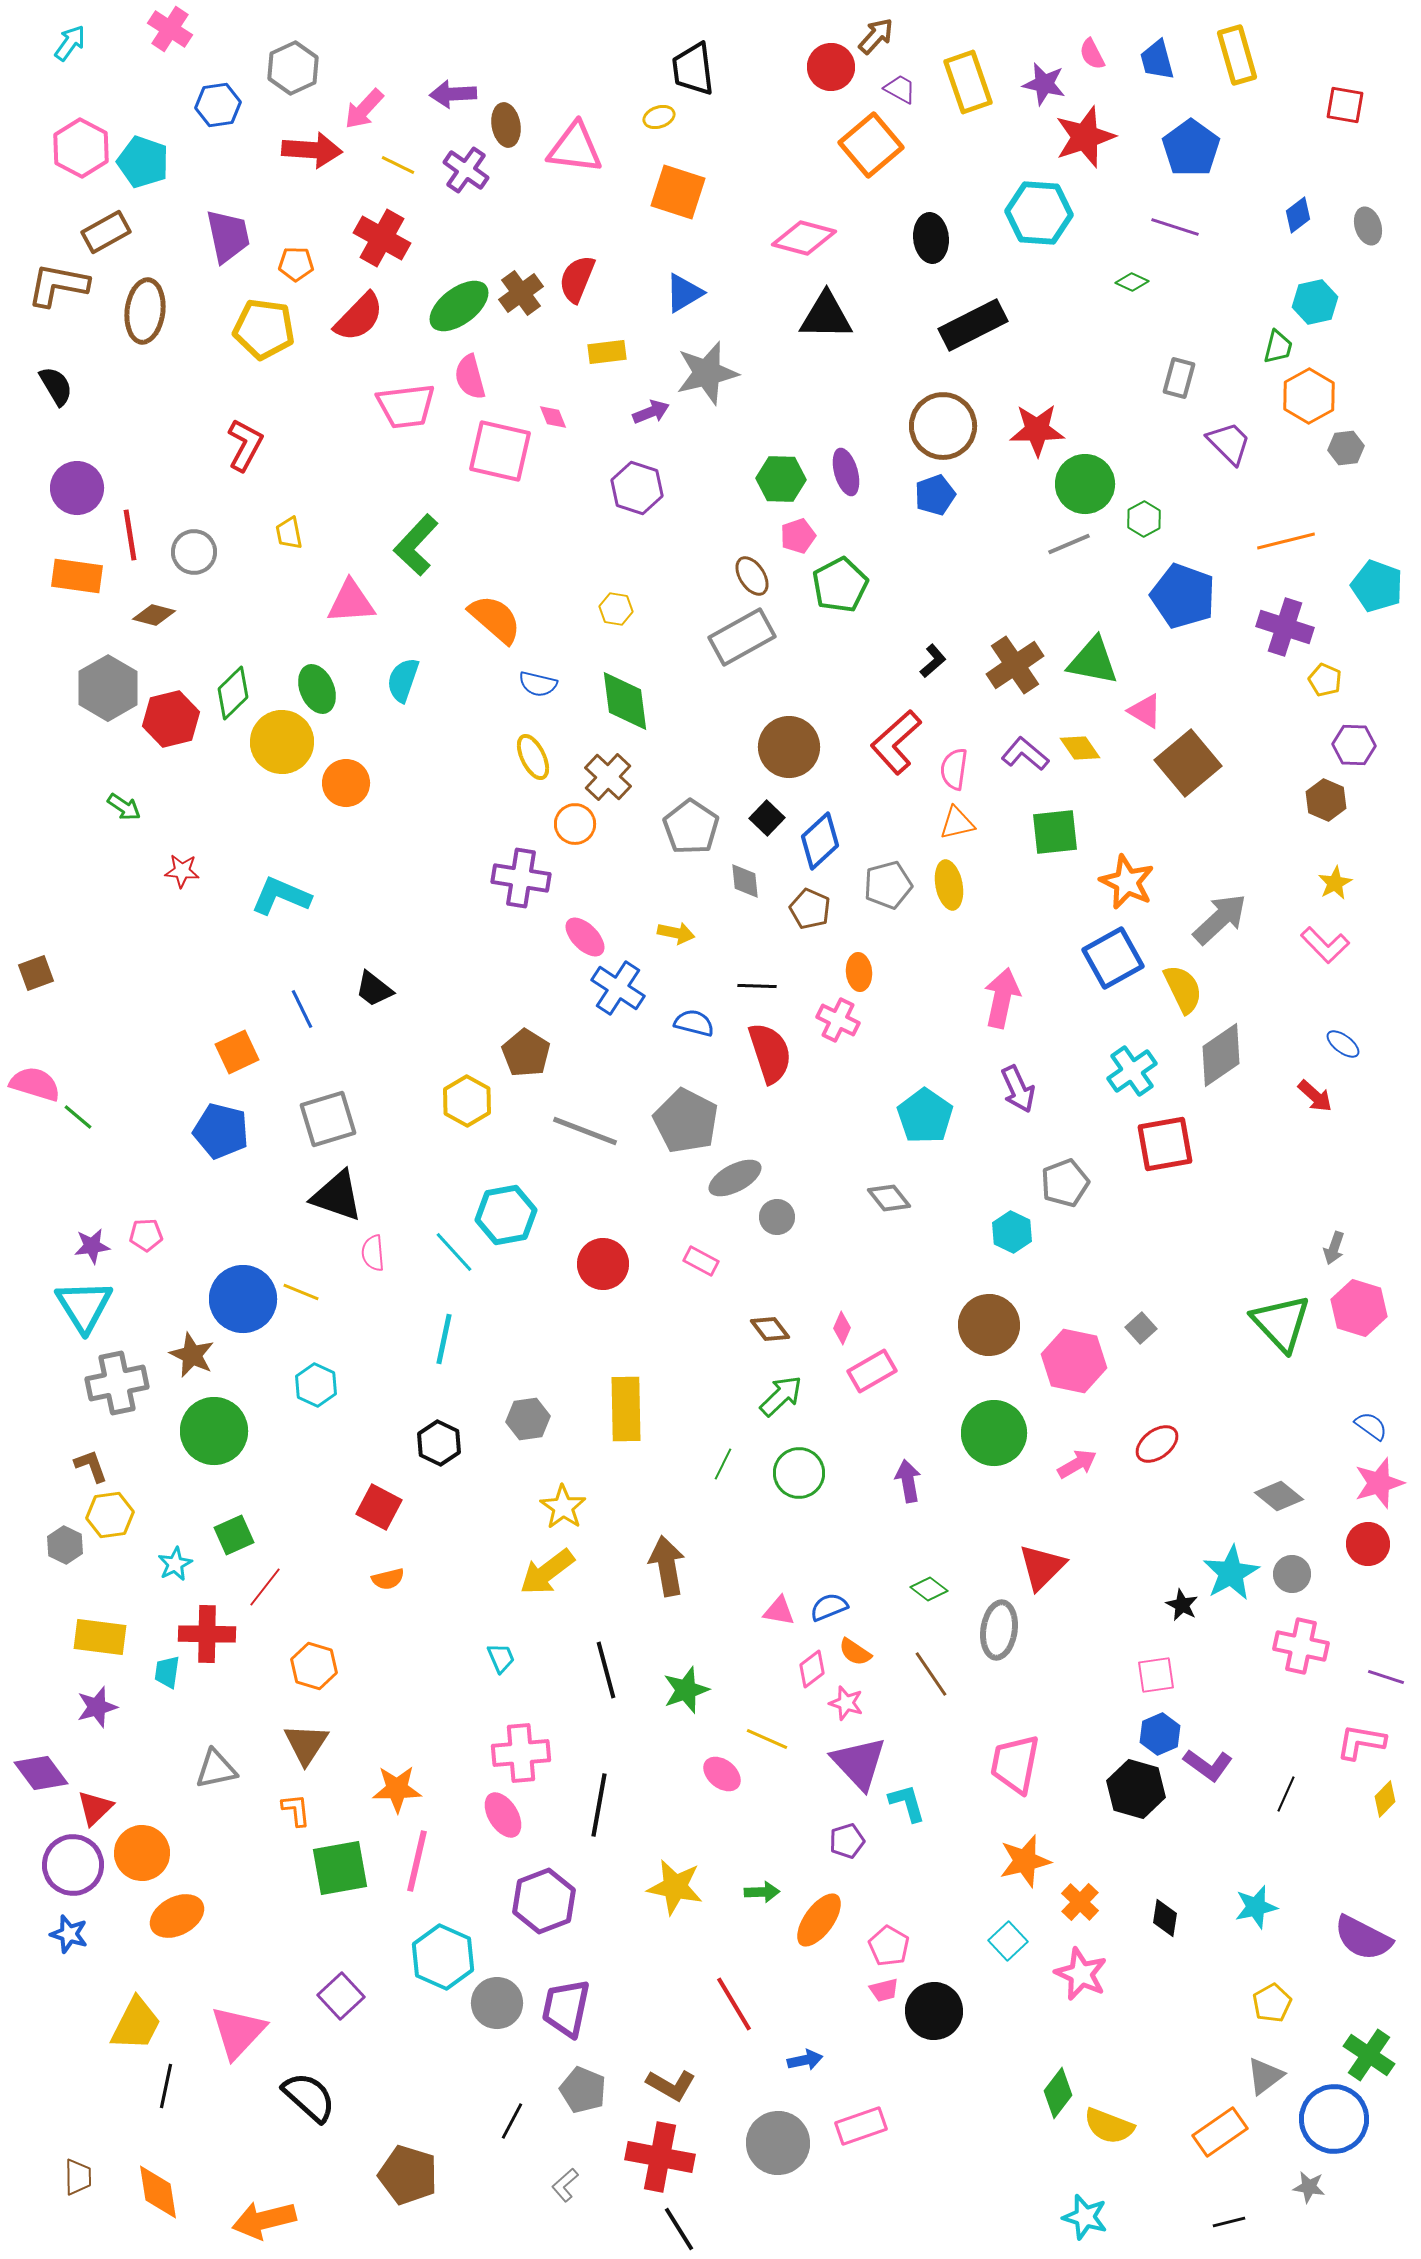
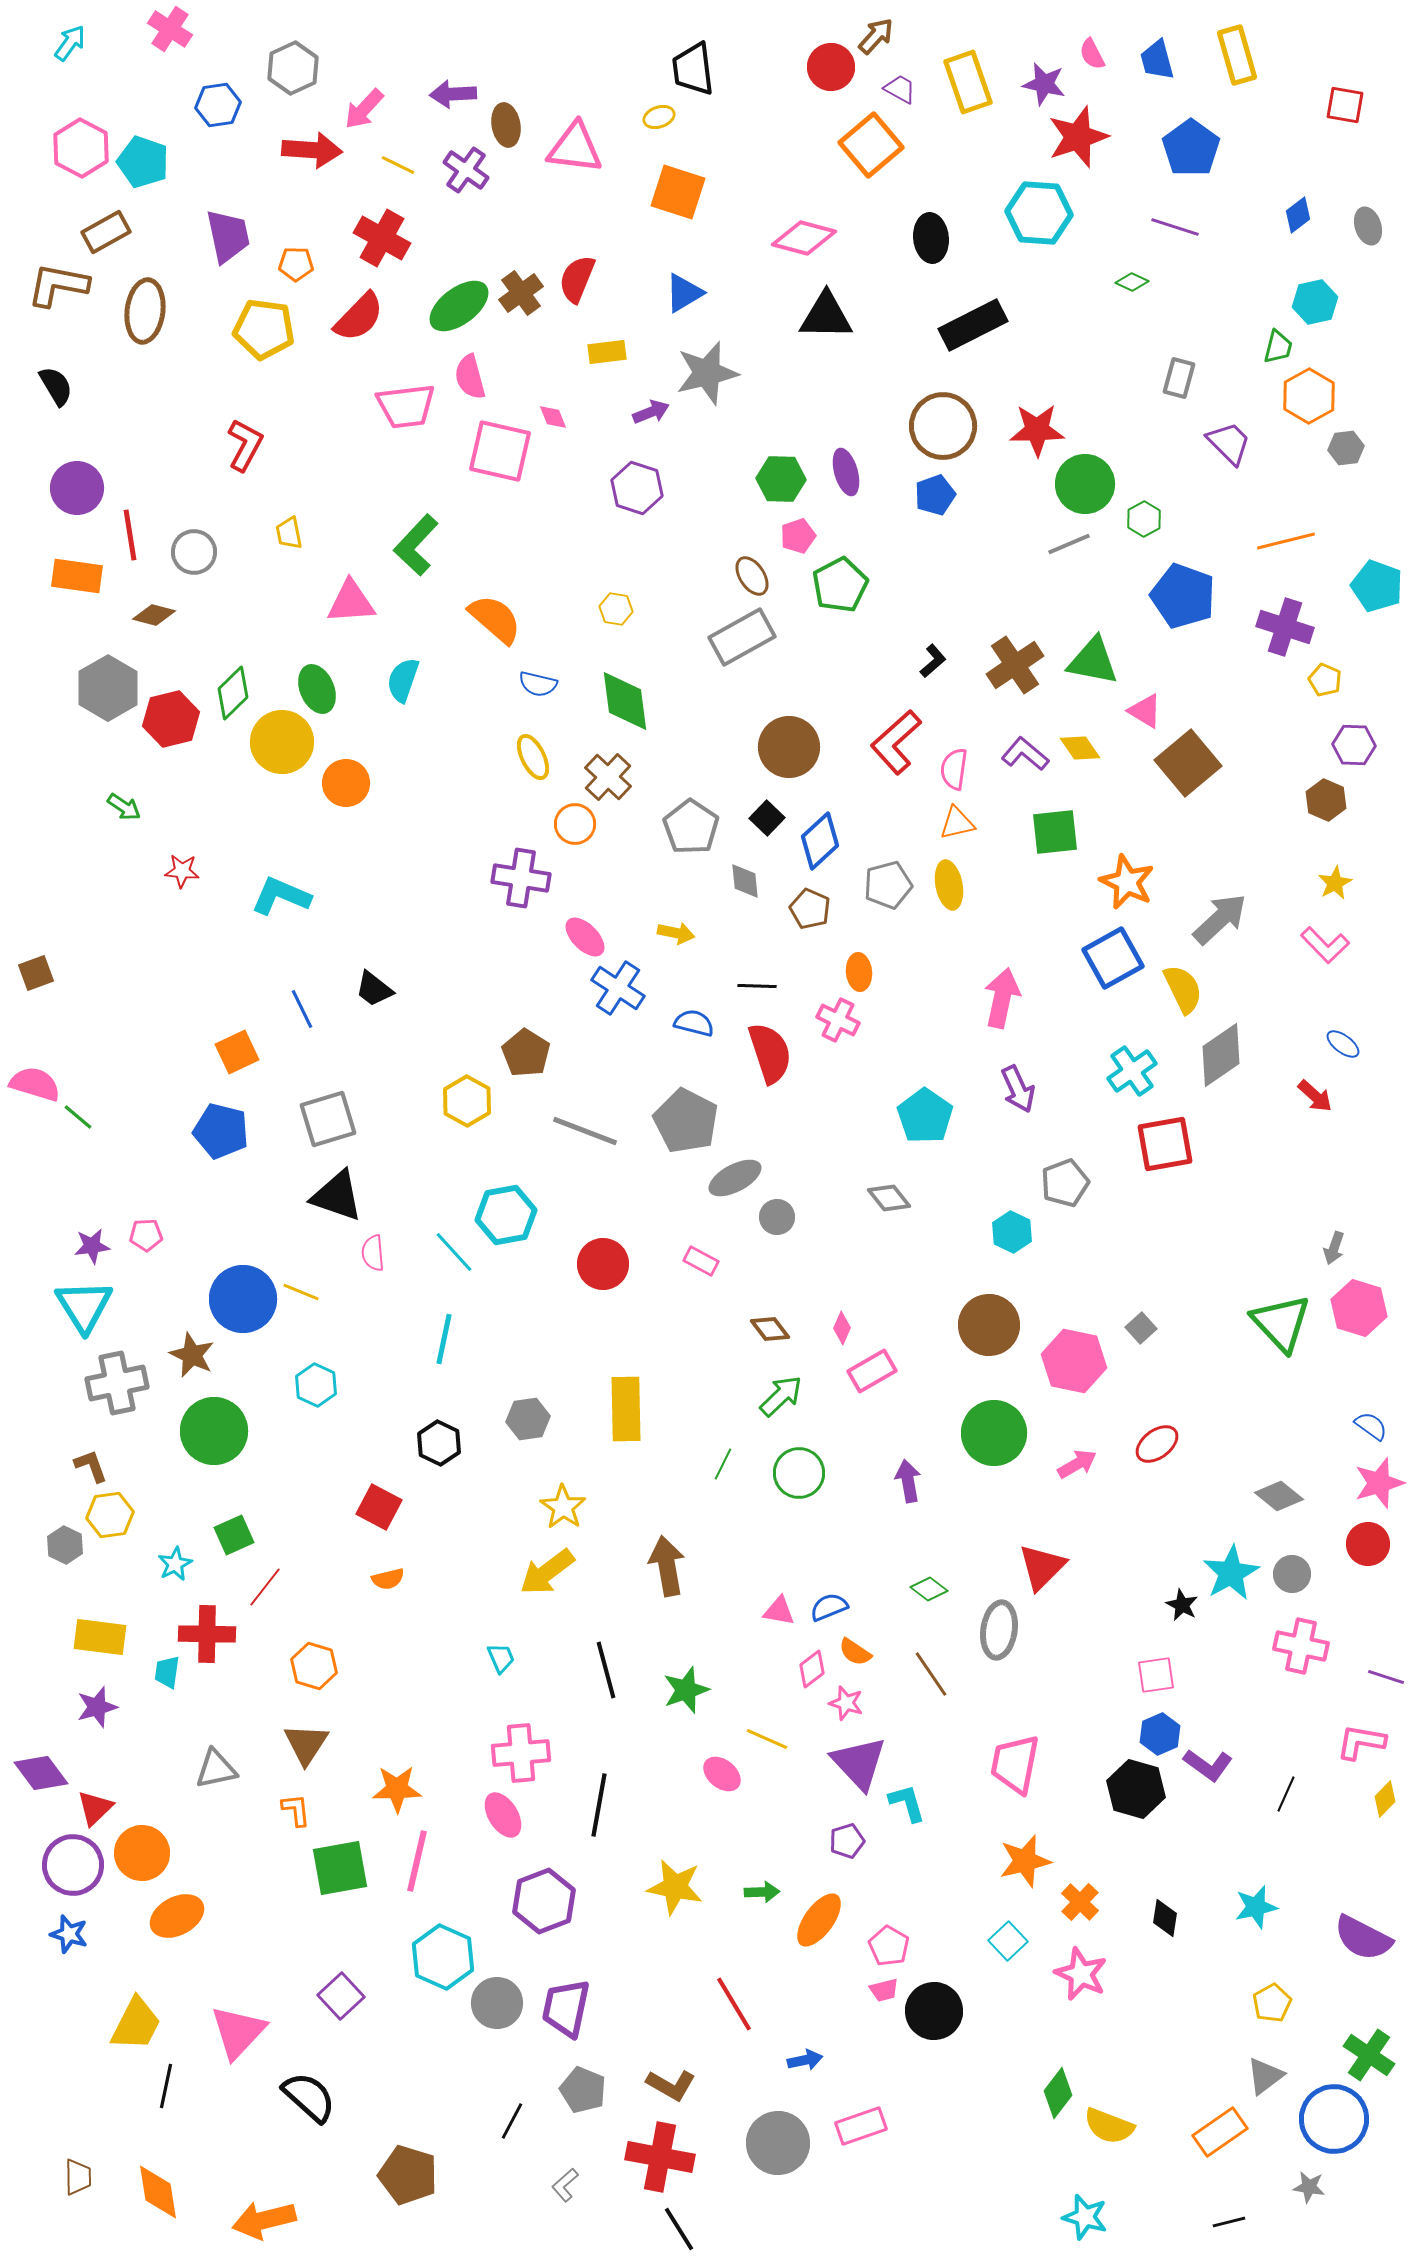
red star at (1085, 137): moved 7 px left
